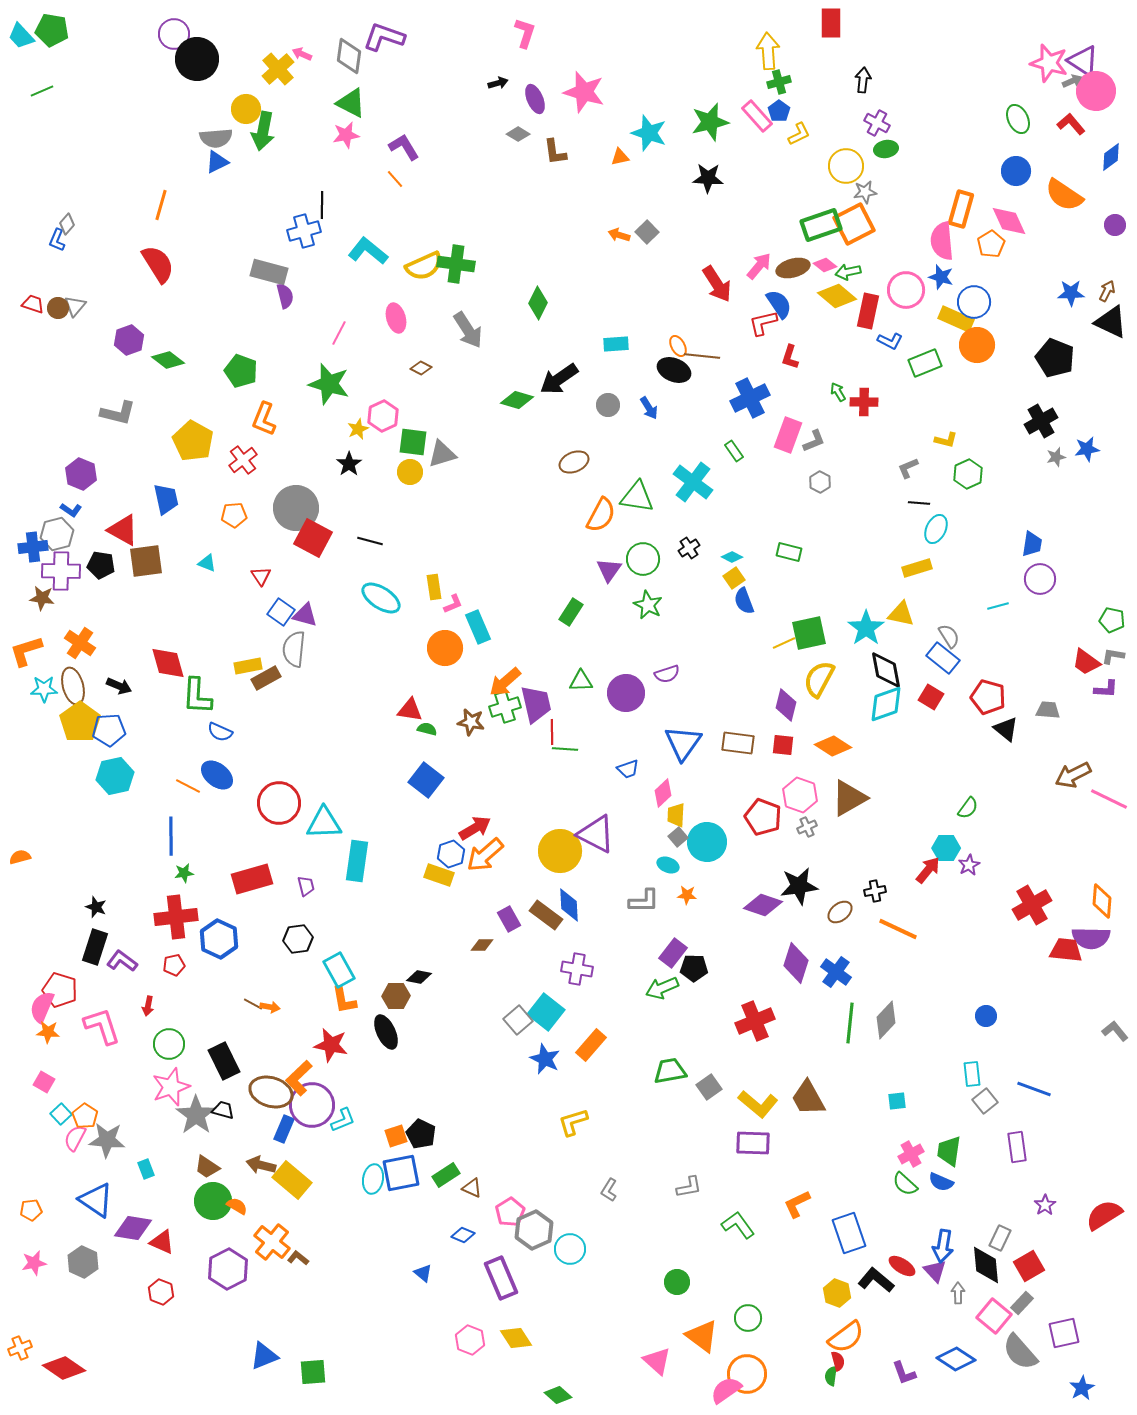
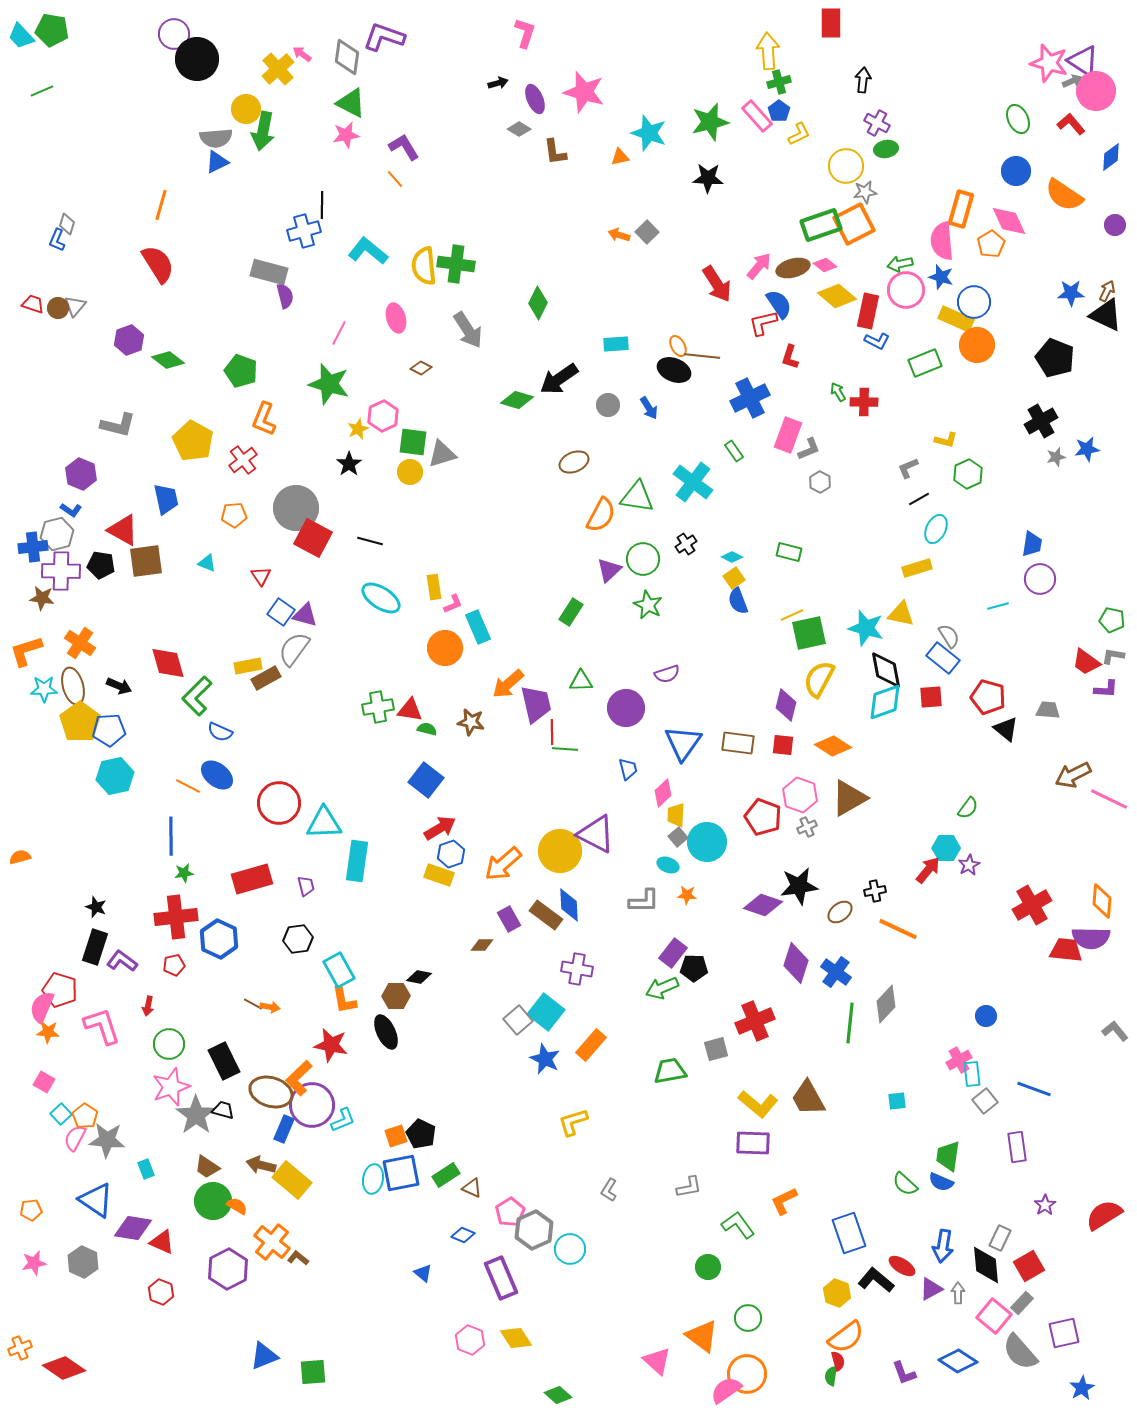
pink arrow at (302, 54): rotated 12 degrees clockwise
gray diamond at (349, 56): moved 2 px left, 1 px down
gray diamond at (518, 134): moved 1 px right, 5 px up
gray diamond at (67, 224): rotated 25 degrees counterclockwise
yellow semicircle at (424, 266): rotated 108 degrees clockwise
green arrow at (848, 272): moved 52 px right, 8 px up
black triangle at (1111, 322): moved 5 px left, 7 px up
blue L-shape at (890, 341): moved 13 px left
gray L-shape at (118, 413): moved 12 px down
gray L-shape at (814, 441): moved 5 px left, 8 px down
black line at (919, 503): moved 4 px up; rotated 35 degrees counterclockwise
black cross at (689, 548): moved 3 px left, 4 px up
purple triangle at (609, 570): rotated 12 degrees clockwise
blue semicircle at (744, 601): moved 6 px left
cyan star at (866, 628): rotated 21 degrees counterclockwise
yellow line at (784, 643): moved 8 px right, 28 px up
gray semicircle at (294, 649): rotated 30 degrees clockwise
orange arrow at (505, 682): moved 3 px right, 2 px down
purple circle at (626, 693): moved 15 px down
green L-shape at (197, 696): rotated 42 degrees clockwise
red square at (931, 697): rotated 35 degrees counterclockwise
cyan diamond at (886, 704): moved 1 px left, 2 px up
green cross at (505, 707): moved 127 px left; rotated 8 degrees clockwise
blue trapezoid at (628, 769): rotated 85 degrees counterclockwise
red arrow at (475, 828): moved 35 px left
orange arrow at (485, 855): moved 18 px right, 9 px down
gray diamond at (886, 1020): moved 16 px up
gray square at (709, 1087): moved 7 px right, 38 px up; rotated 20 degrees clockwise
green trapezoid at (949, 1151): moved 1 px left, 5 px down
pink cross at (911, 1154): moved 48 px right, 94 px up
orange L-shape at (797, 1204): moved 13 px left, 3 px up
purple triangle at (935, 1271): moved 4 px left, 18 px down; rotated 45 degrees clockwise
green circle at (677, 1282): moved 31 px right, 15 px up
blue diamond at (956, 1359): moved 2 px right, 2 px down
